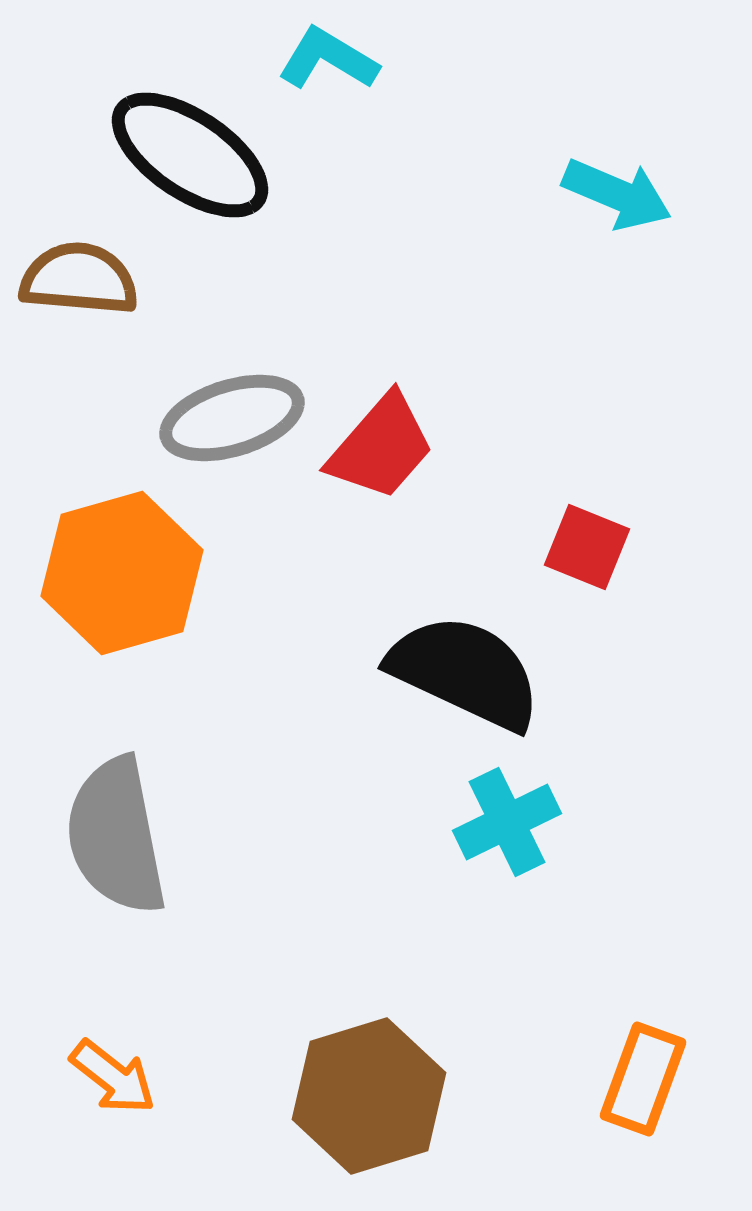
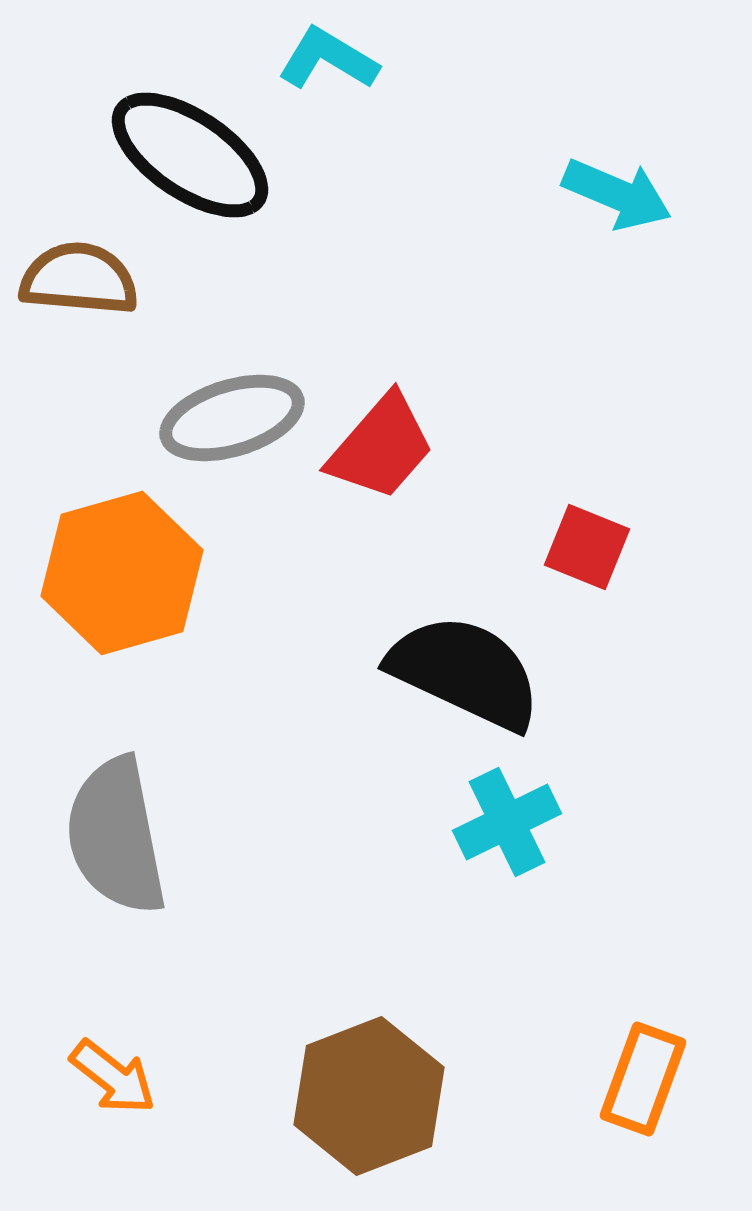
brown hexagon: rotated 4 degrees counterclockwise
